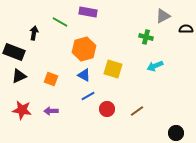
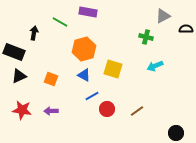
blue line: moved 4 px right
